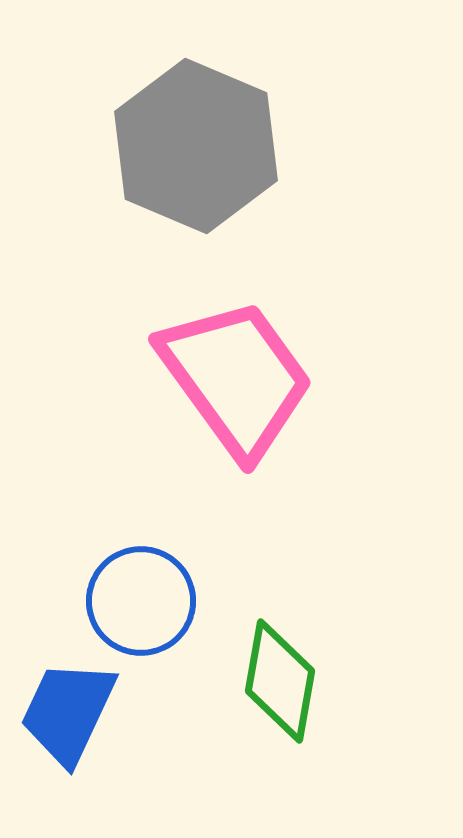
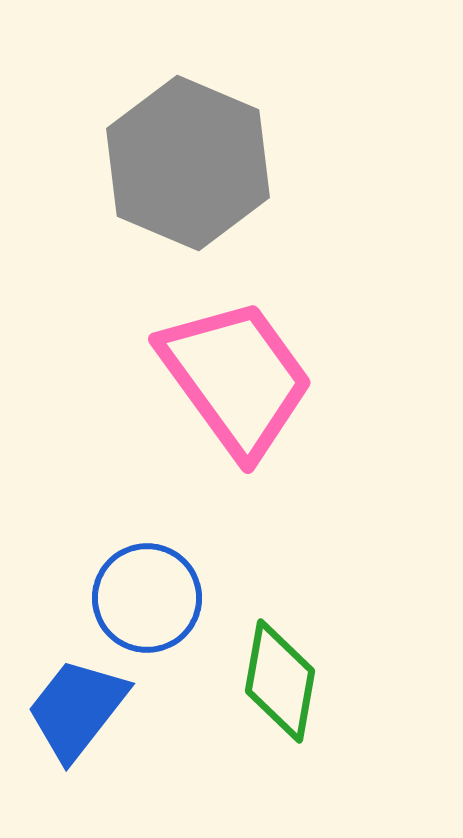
gray hexagon: moved 8 px left, 17 px down
blue circle: moved 6 px right, 3 px up
blue trapezoid: moved 9 px right, 3 px up; rotated 13 degrees clockwise
